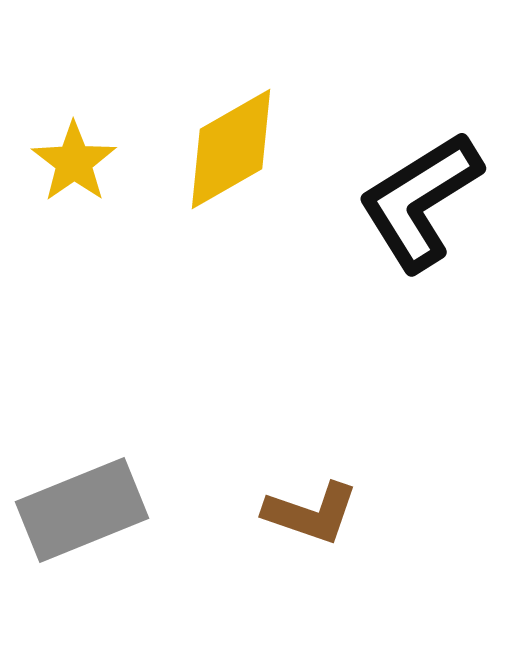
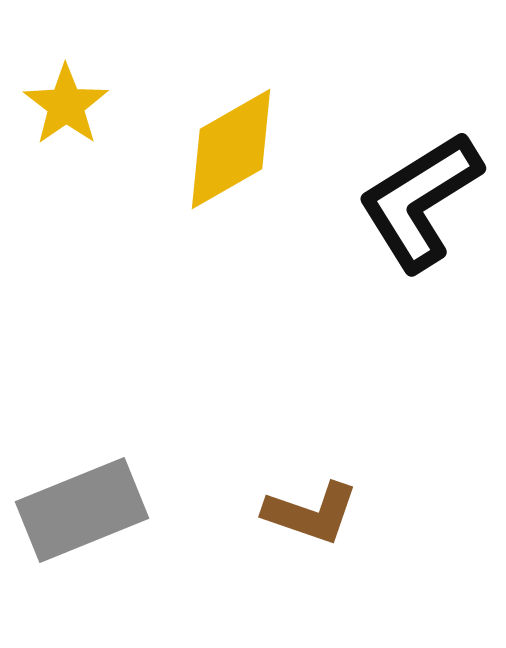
yellow star: moved 8 px left, 57 px up
